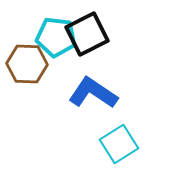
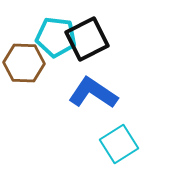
black square: moved 5 px down
brown hexagon: moved 3 px left, 1 px up
